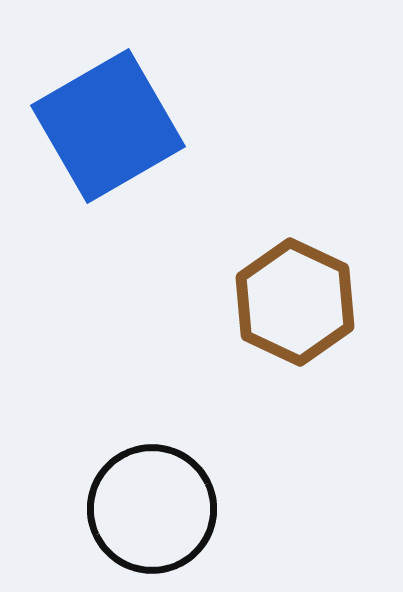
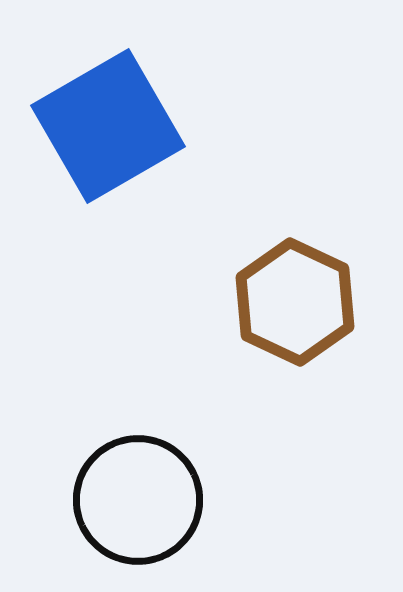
black circle: moved 14 px left, 9 px up
